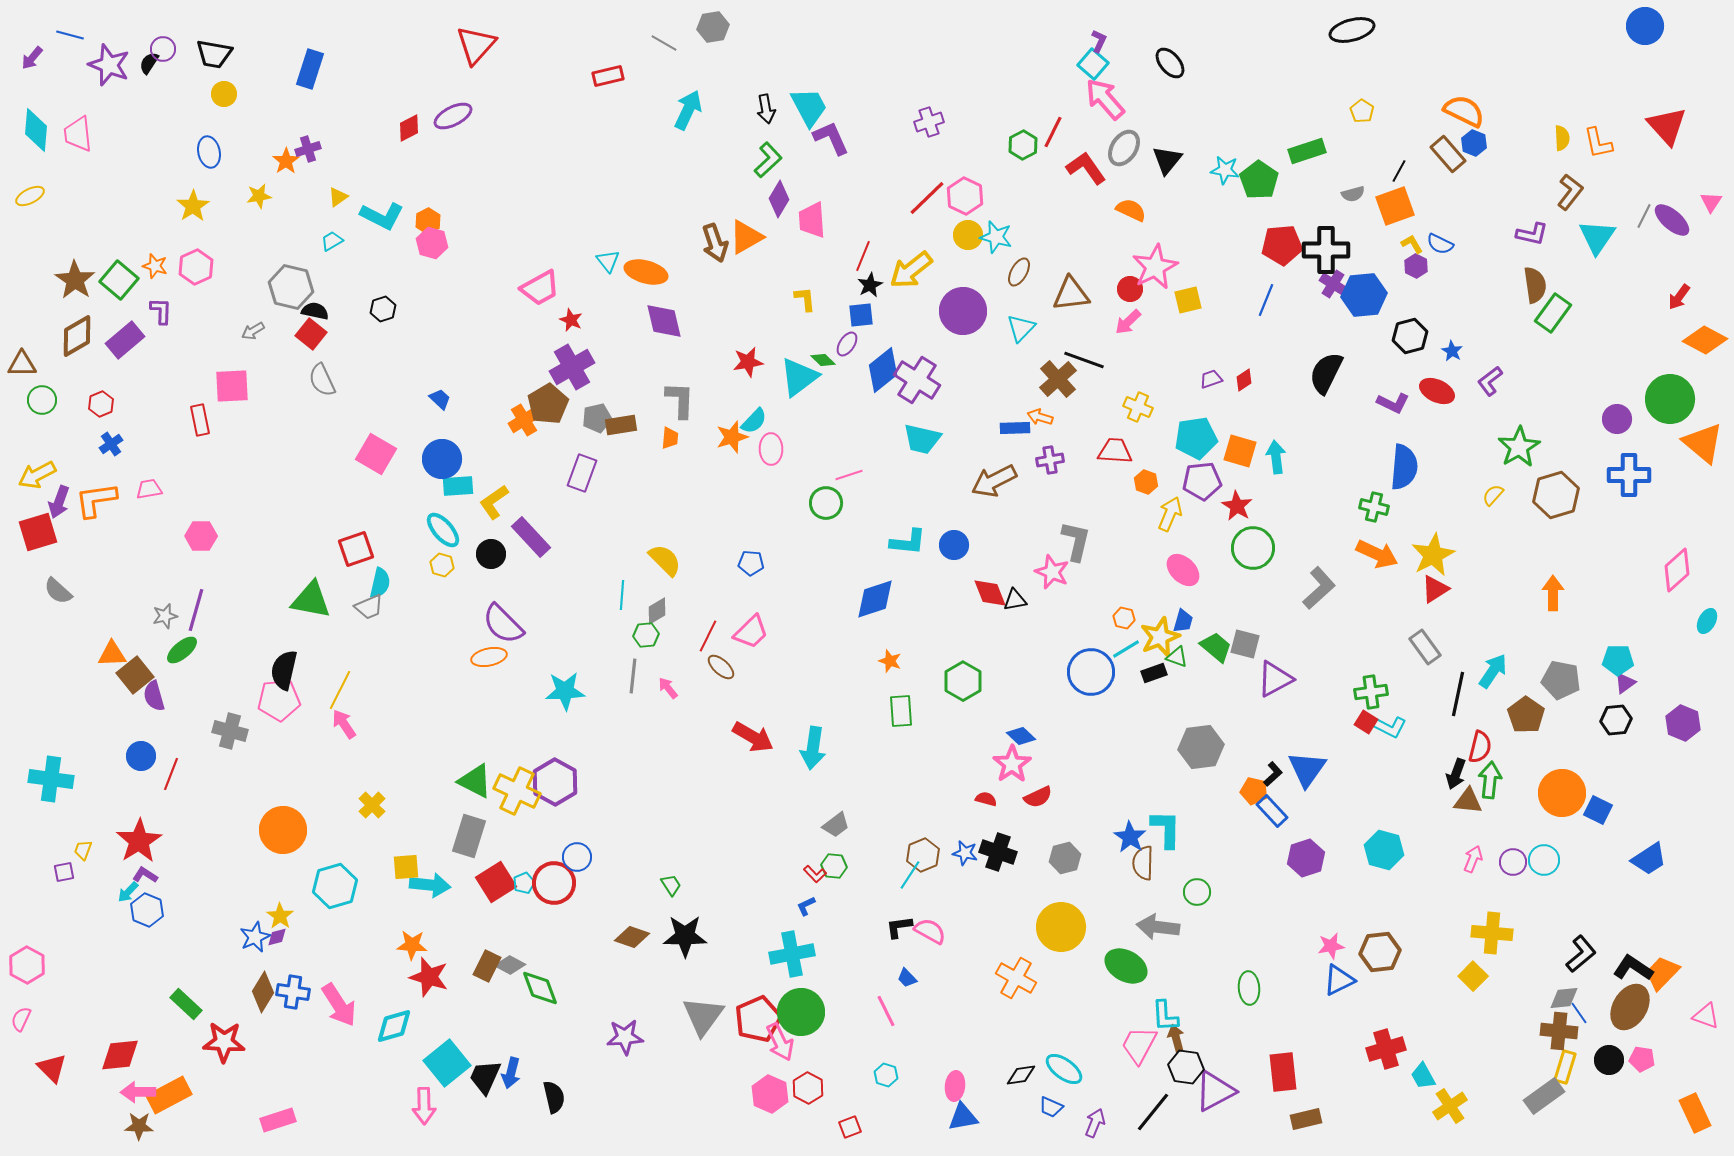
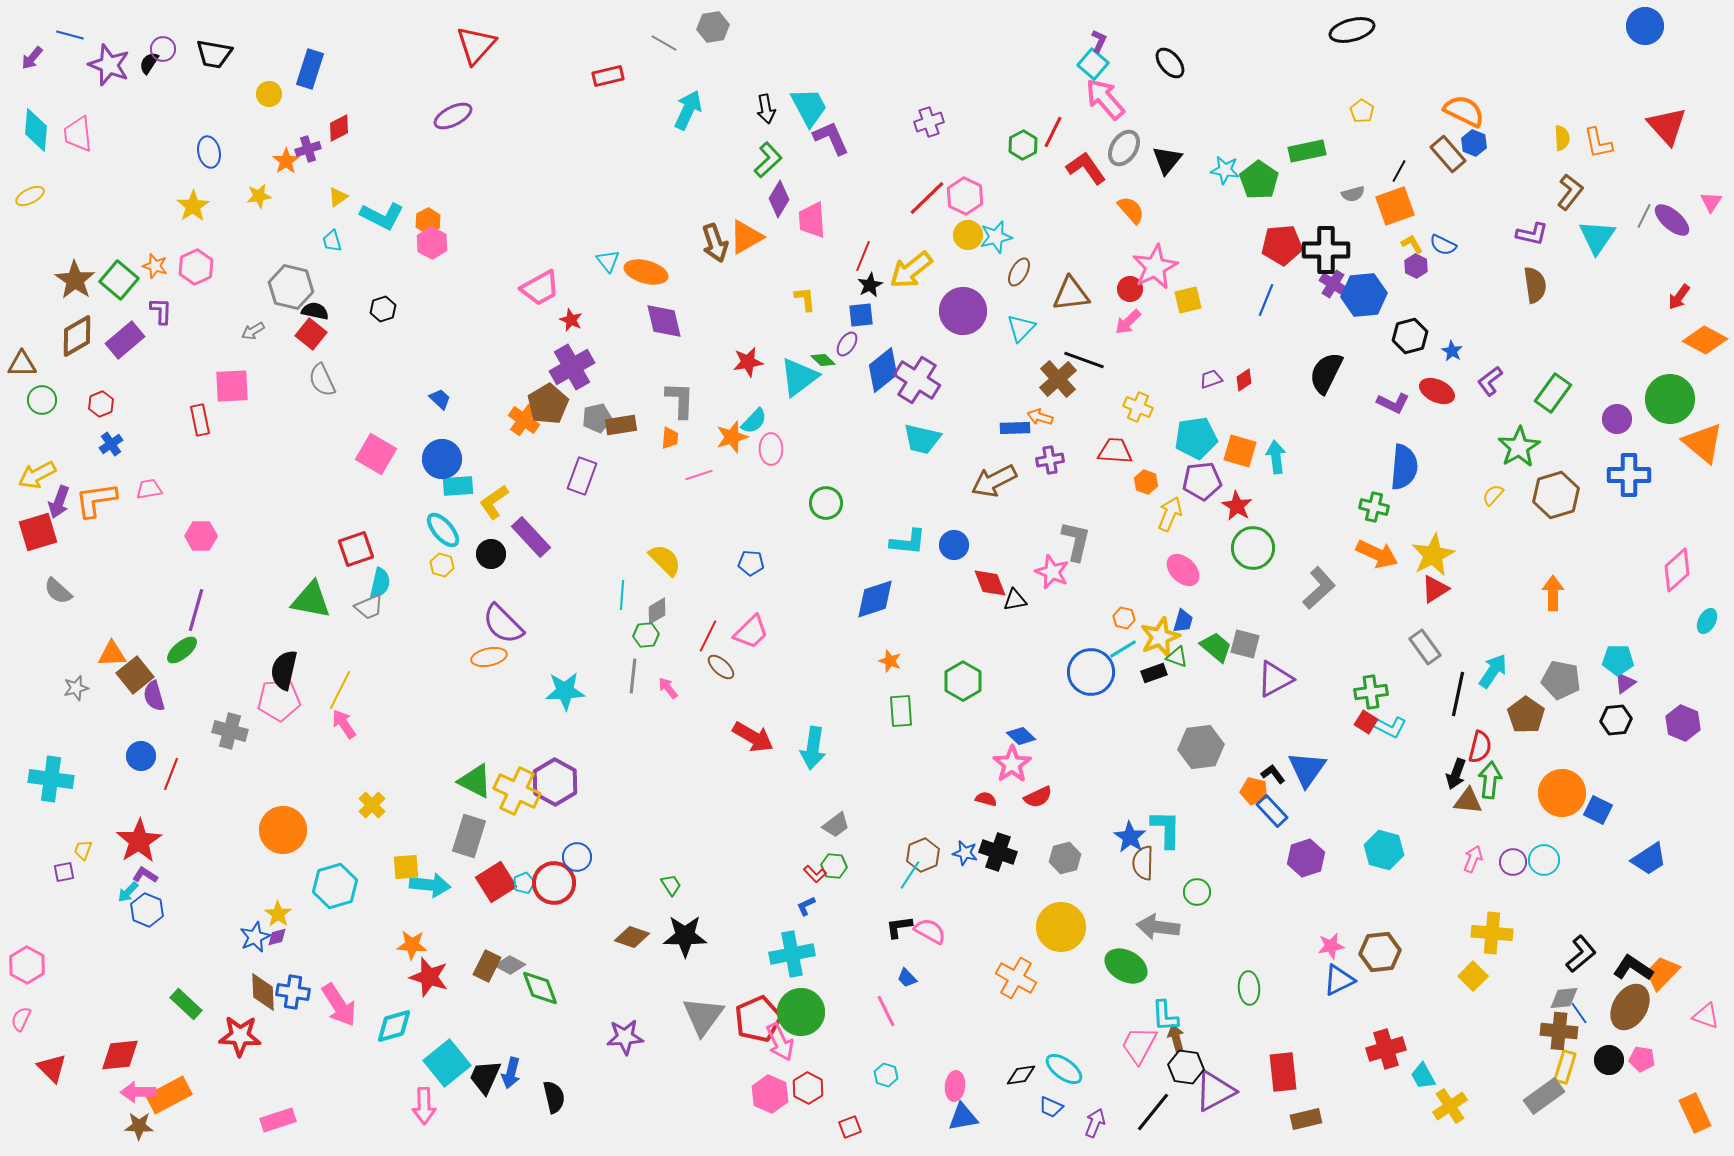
yellow circle at (224, 94): moved 45 px right
red diamond at (409, 128): moved 70 px left
green rectangle at (1307, 151): rotated 6 degrees clockwise
orange semicircle at (1131, 210): rotated 24 degrees clockwise
cyan star at (996, 237): rotated 28 degrees counterclockwise
cyan trapezoid at (332, 241): rotated 75 degrees counterclockwise
pink hexagon at (432, 243): rotated 12 degrees clockwise
blue semicircle at (1440, 244): moved 3 px right, 1 px down
green rectangle at (1553, 313): moved 80 px down
orange cross at (524, 420): rotated 24 degrees counterclockwise
purple rectangle at (582, 473): moved 3 px down
pink line at (849, 475): moved 150 px left
red diamond at (990, 593): moved 10 px up
gray star at (165, 616): moved 89 px left, 72 px down
cyan line at (1126, 649): moved 3 px left
black L-shape at (1273, 774): rotated 85 degrees counterclockwise
yellow star at (280, 916): moved 2 px left, 2 px up
brown diamond at (263, 992): rotated 33 degrees counterclockwise
red star at (224, 1042): moved 16 px right, 6 px up
